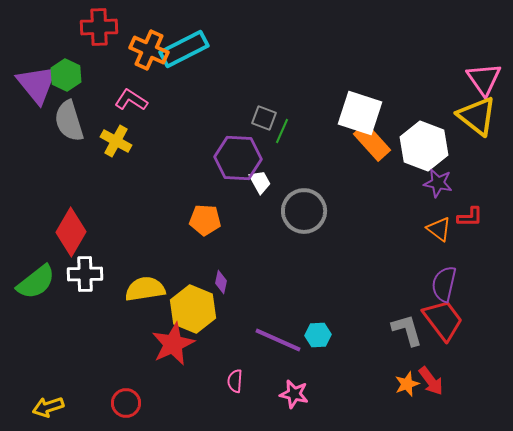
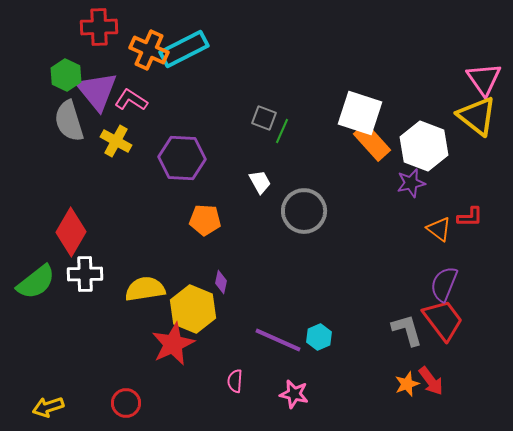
purple triangle: moved 60 px right, 7 px down
purple hexagon: moved 56 px left
purple star: moved 27 px left; rotated 24 degrees counterclockwise
purple semicircle: rotated 9 degrees clockwise
cyan hexagon: moved 1 px right, 2 px down; rotated 20 degrees counterclockwise
